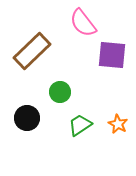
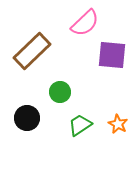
pink semicircle: moved 2 px right; rotated 96 degrees counterclockwise
